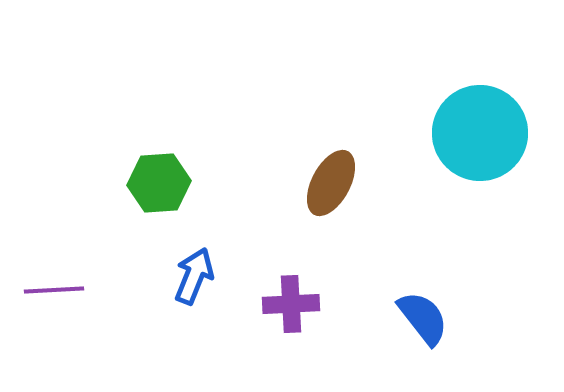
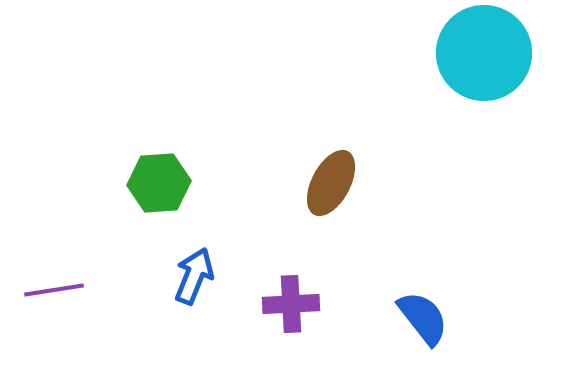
cyan circle: moved 4 px right, 80 px up
purple line: rotated 6 degrees counterclockwise
